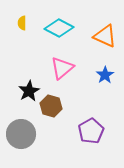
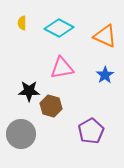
pink triangle: rotated 30 degrees clockwise
black star: rotated 30 degrees clockwise
